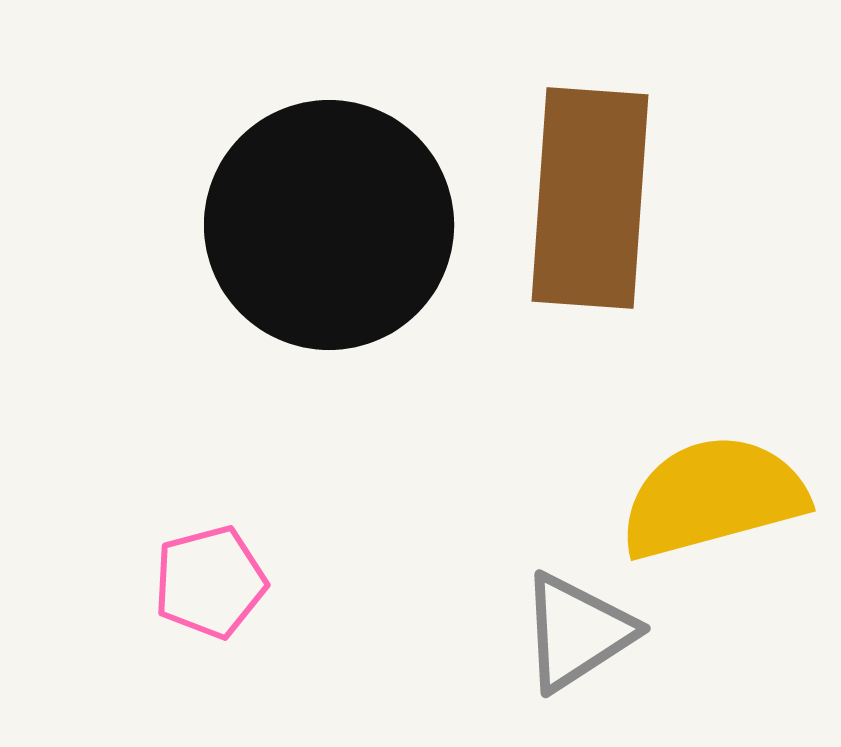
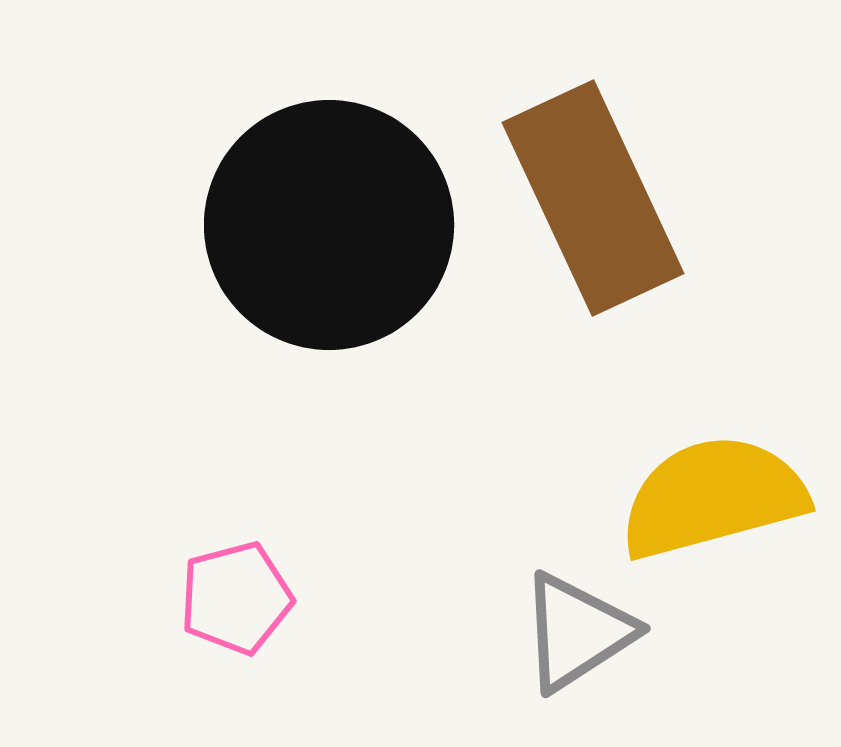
brown rectangle: moved 3 px right; rotated 29 degrees counterclockwise
pink pentagon: moved 26 px right, 16 px down
